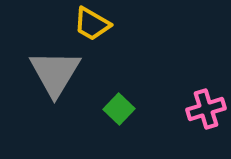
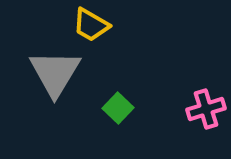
yellow trapezoid: moved 1 px left, 1 px down
green square: moved 1 px left, 1 px up
